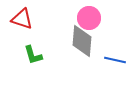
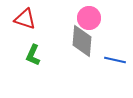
red triangle: moved 3 px right
green L-shape: rotated 40 degrees clockwise
